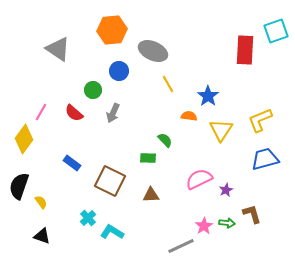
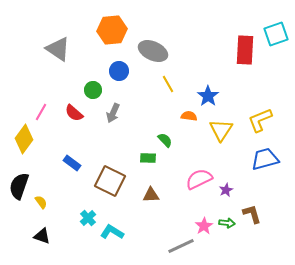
cyan square: moved 3 px down
